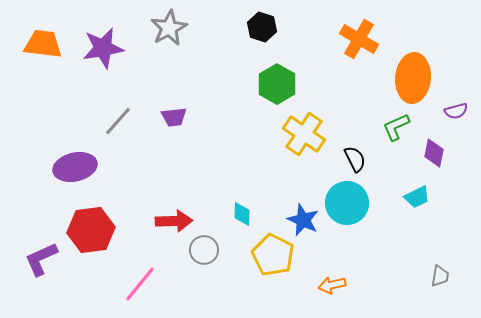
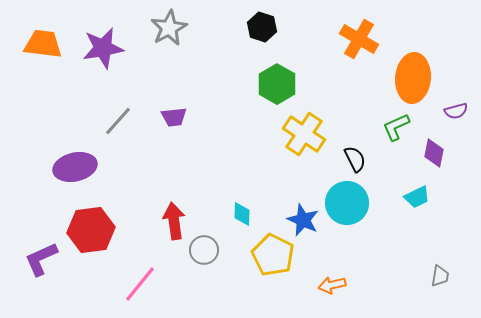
red arrow: rotated 96 degrees counterclockwise
